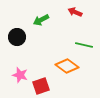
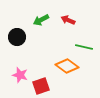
red arrow: moved 7 px left, 8 px down
green line: moved 2 px down
